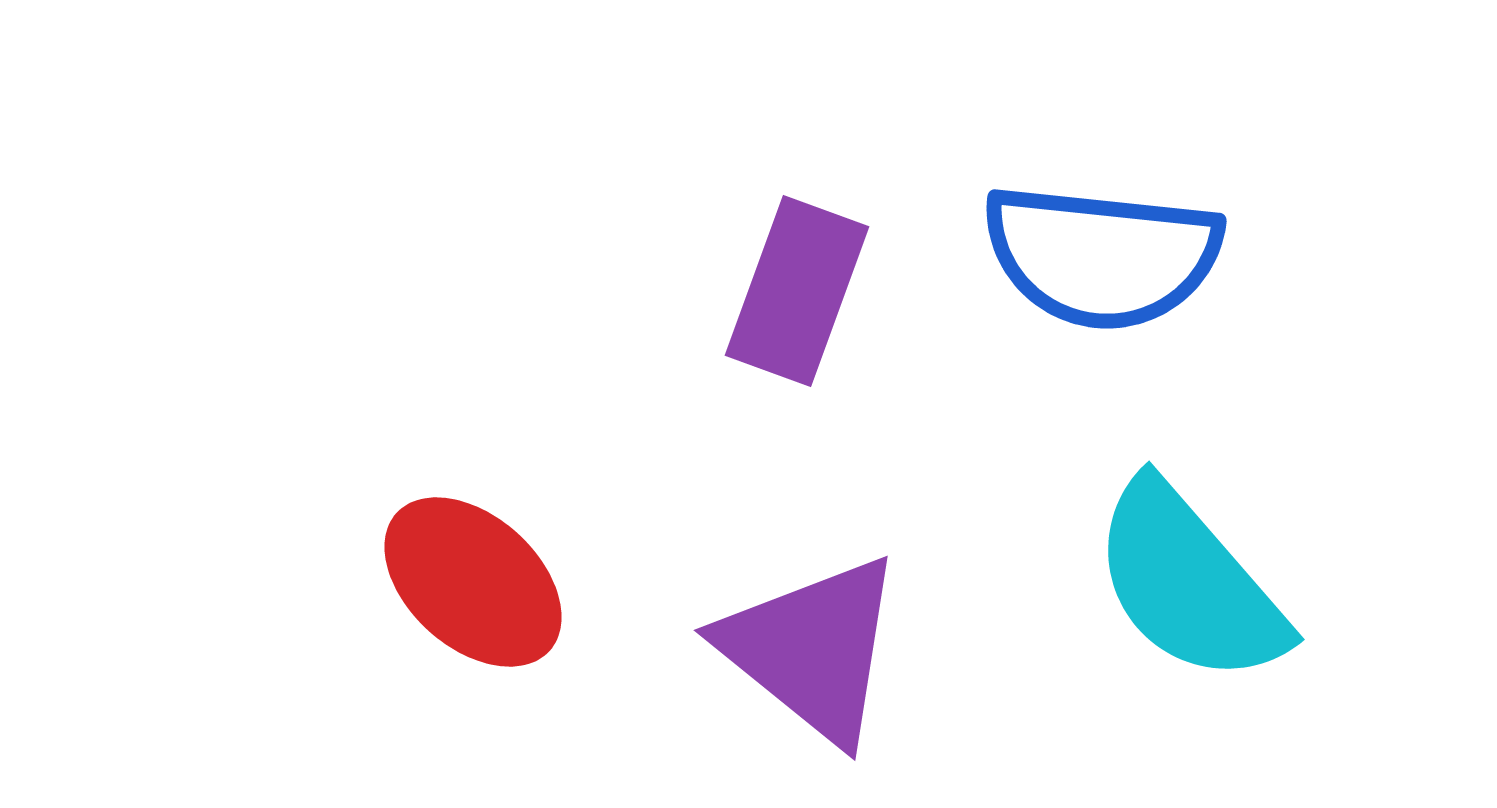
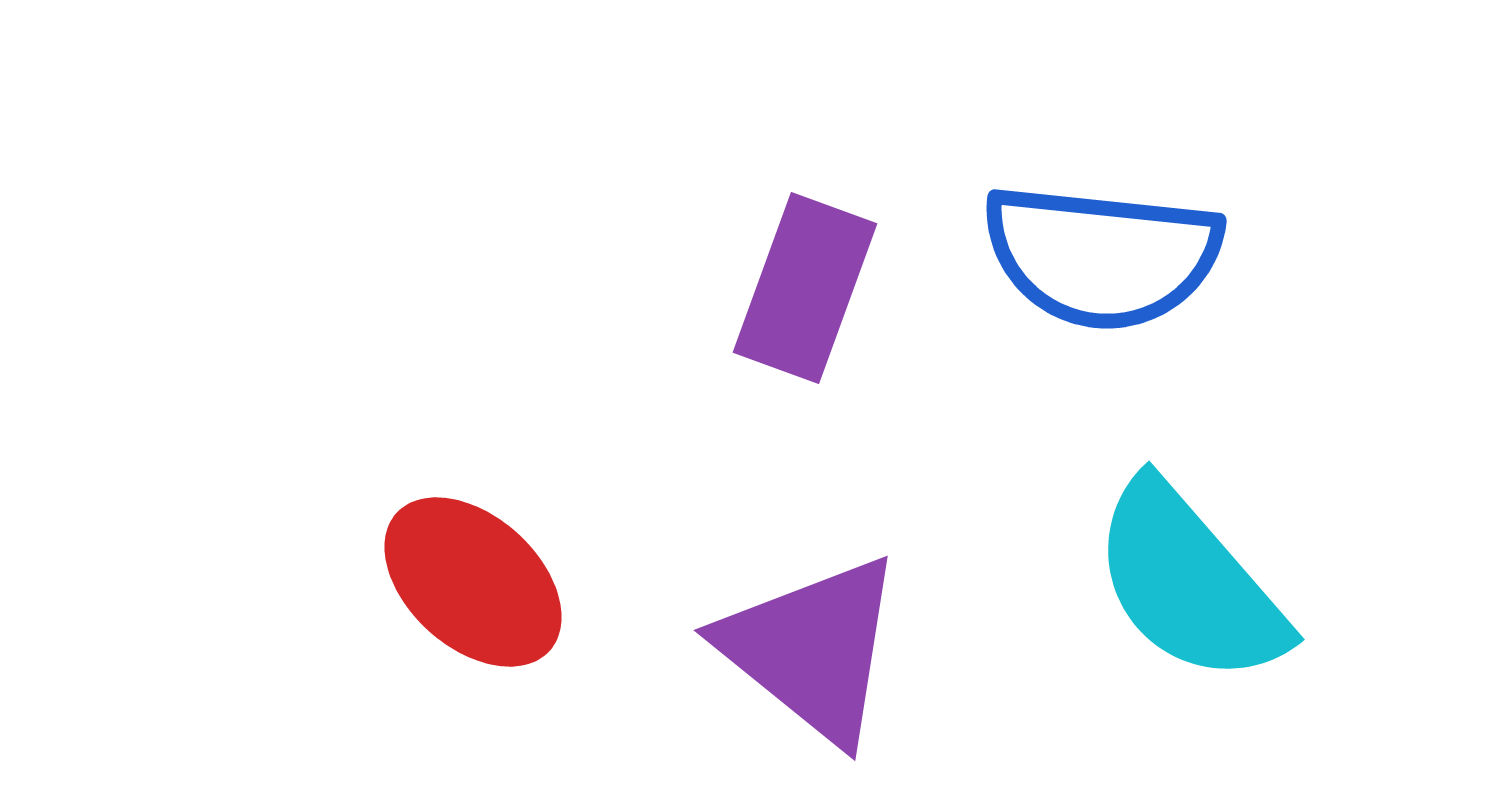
purple rectangle: moved 8 px right, 3 px up
